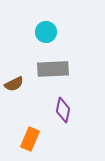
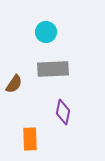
brown semicircle: rotated 30 degrees counterclockwise
purple diamond: moved 2 px down
orange rectangle: rotated 25 degrees counterclockwise
